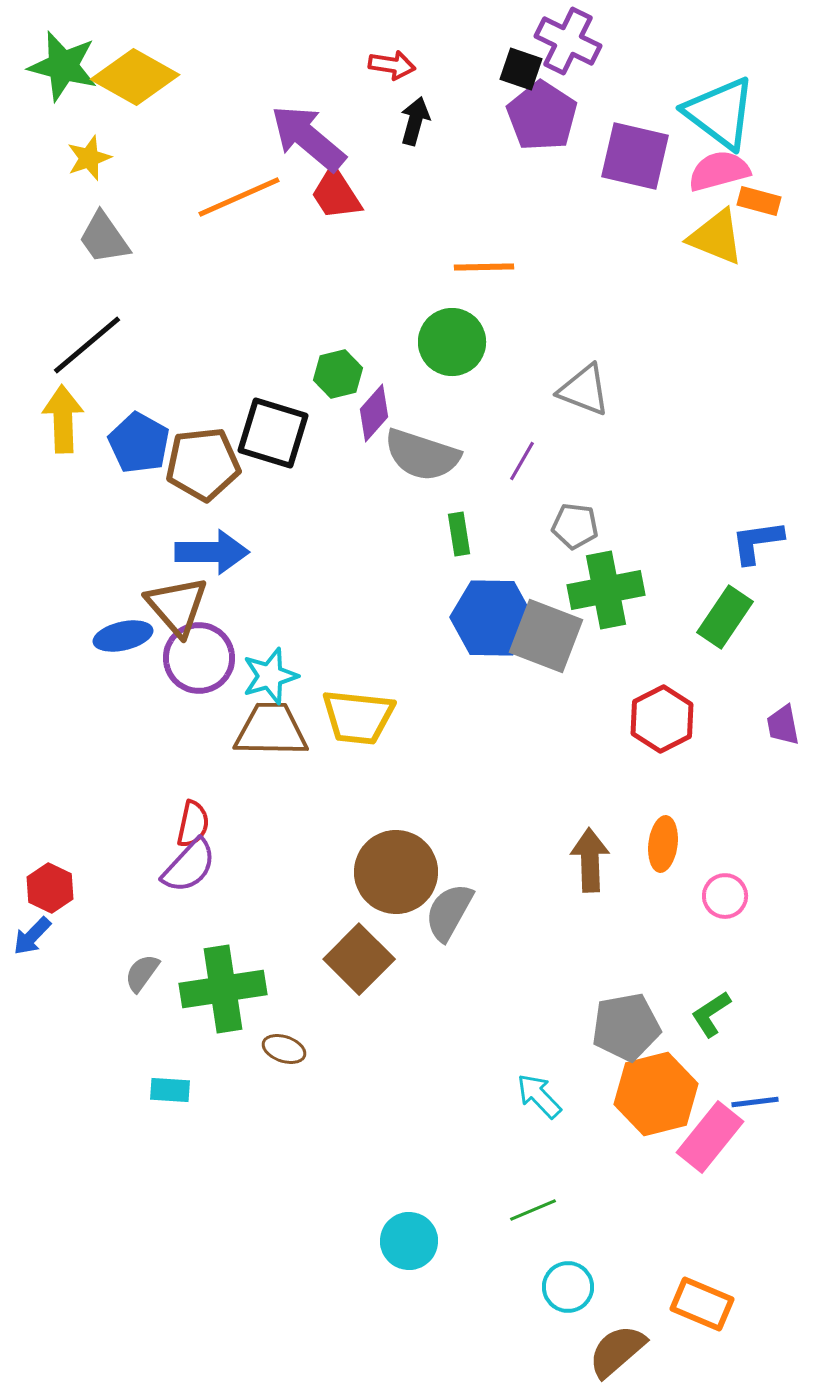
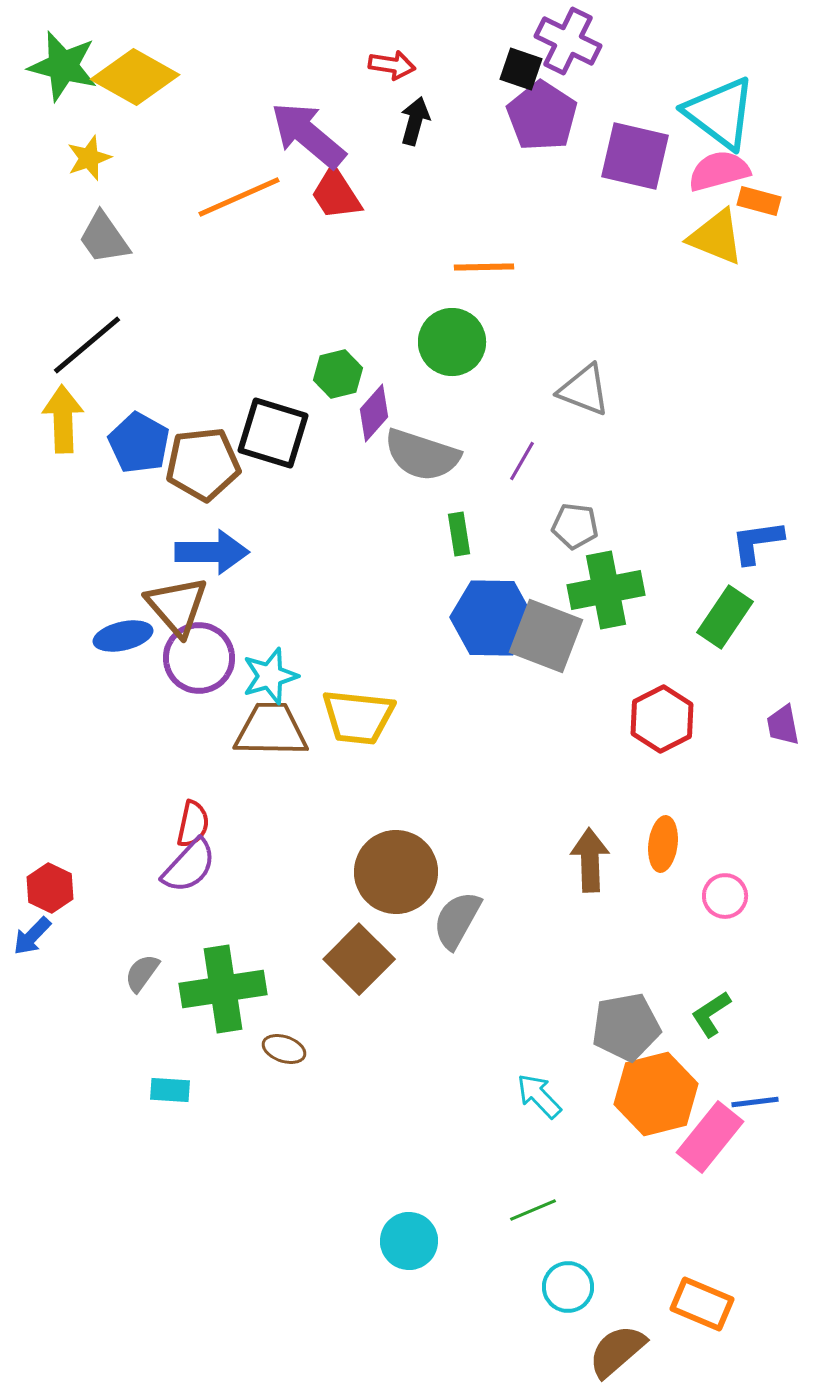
purple arrow at (308, 138): moved 3 px up
gray semicircle at (449, 912): moved 8 px right, 8 px down
